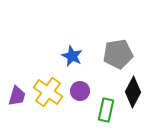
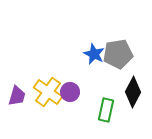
blue star: moved 22 px right, 2 px up
purple circle: moved 10 px left, 1 px down
